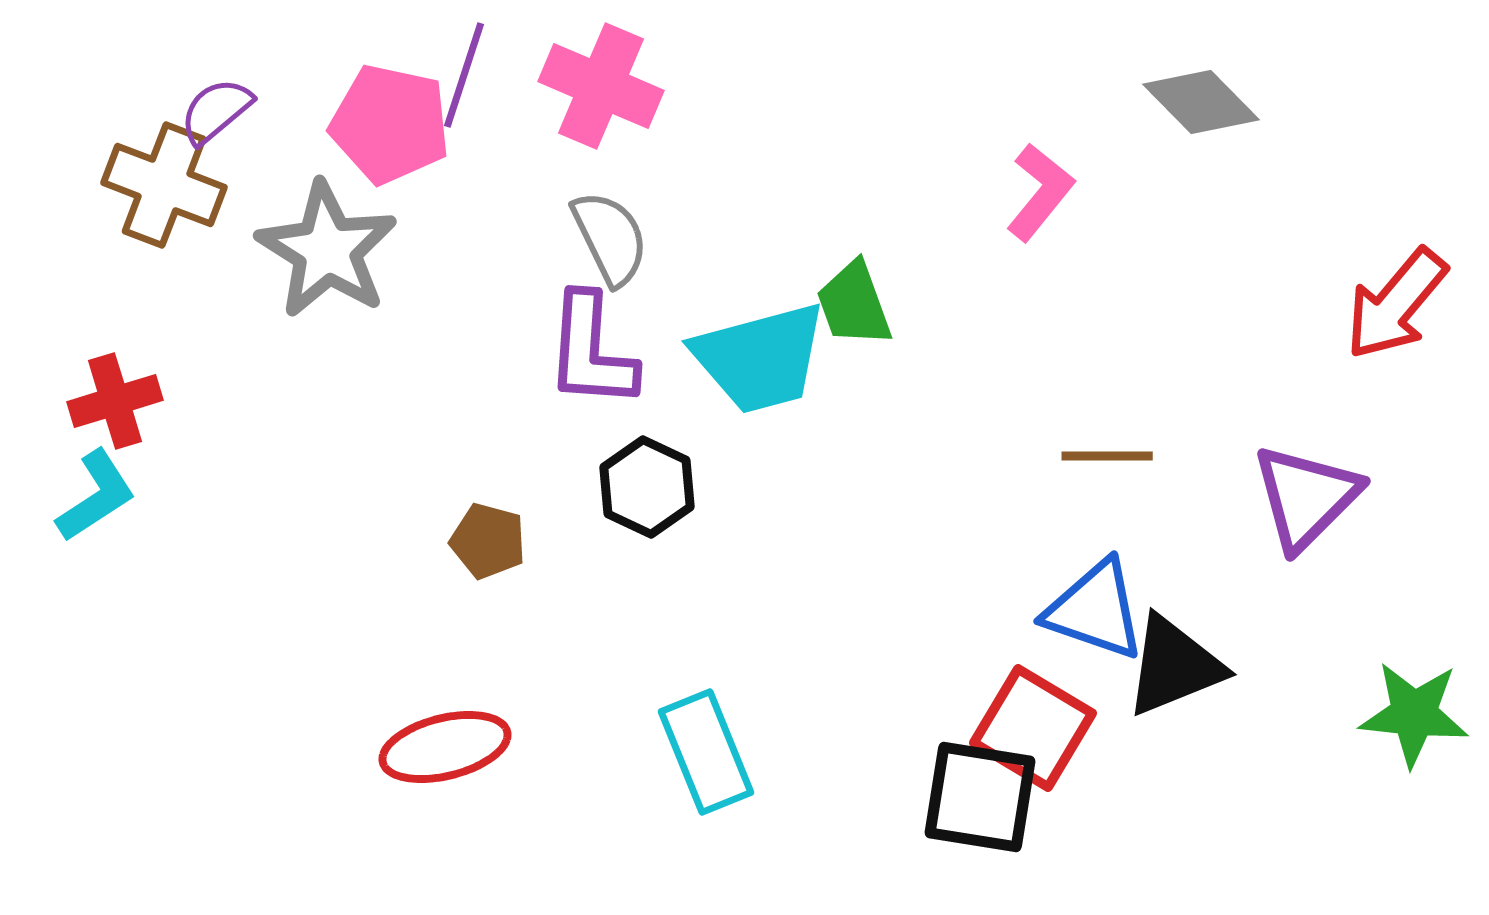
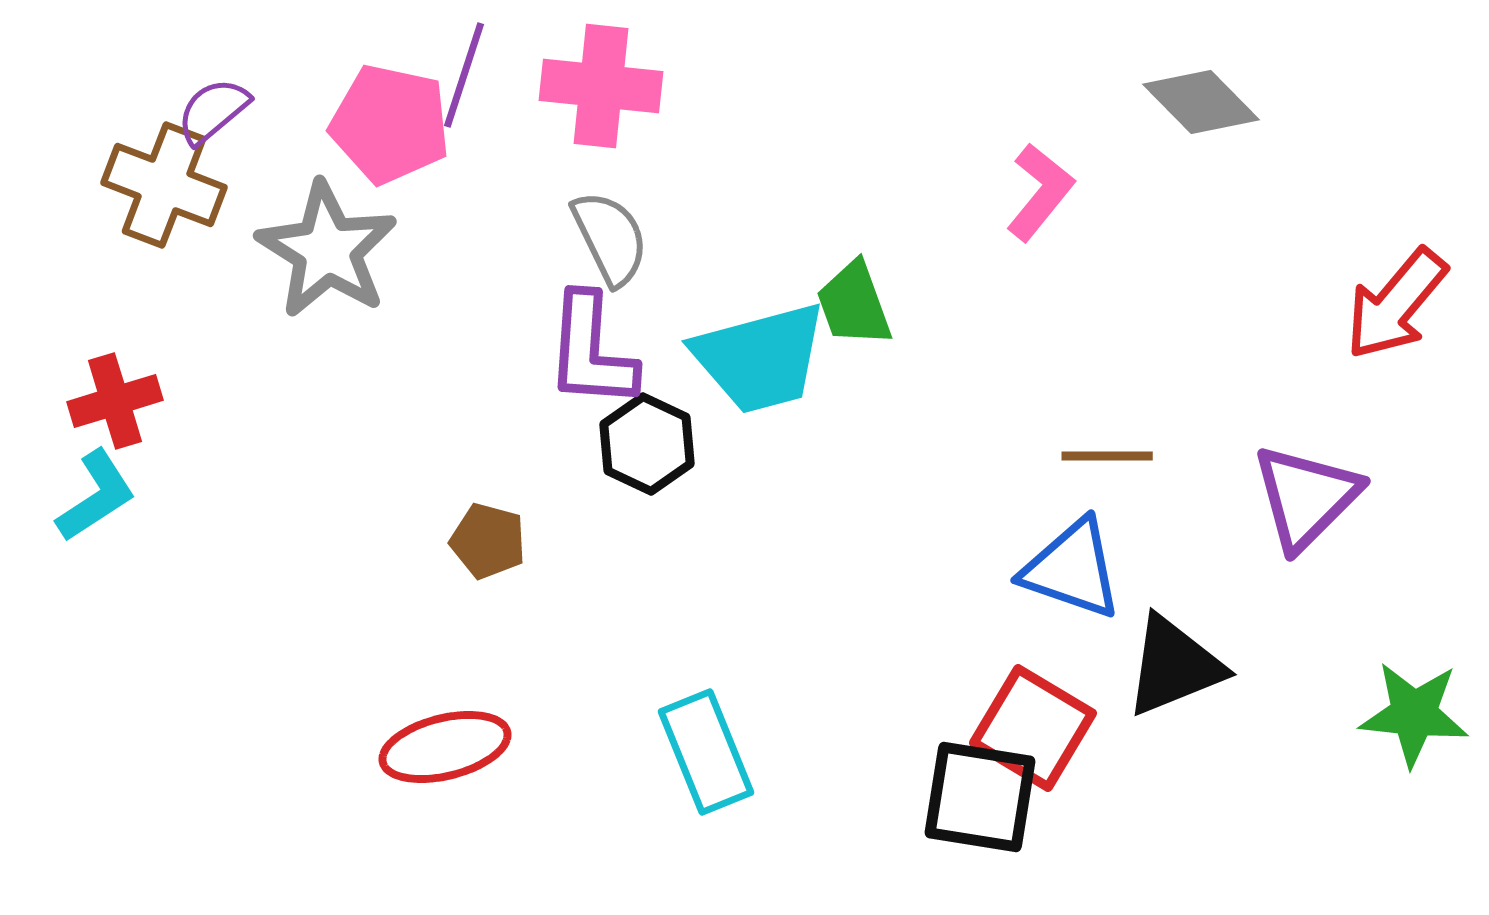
pink cross: rotated 17 degrees counterclockwise
purple semicircle: moved 3 px left
black hexagon: moved 43 px up
blue triangle: moved 23 px left, 41 px up
